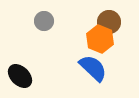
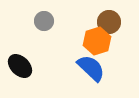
orange hexagon: moved 3 px left, 2 px down; rotated 20 degrees clockwise
blue semicircle: moved 2 px left
black ellipse: moved 10 px up
